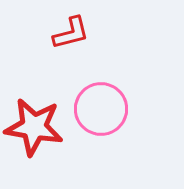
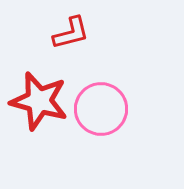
red star: moved 5 px right, 26 px up; rotated 6 degrees clockwise
